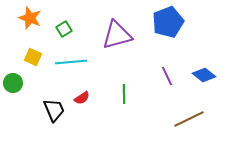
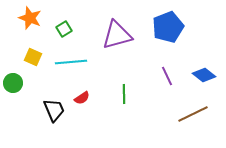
blue pentagon: moved 5 px down
brown line: moved 4 px right, 5 px up
